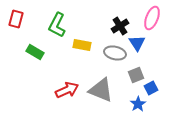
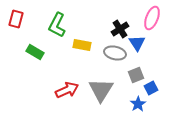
black cross: moved 3 px down
gray triangle: rotated 40 degrees clockwise
